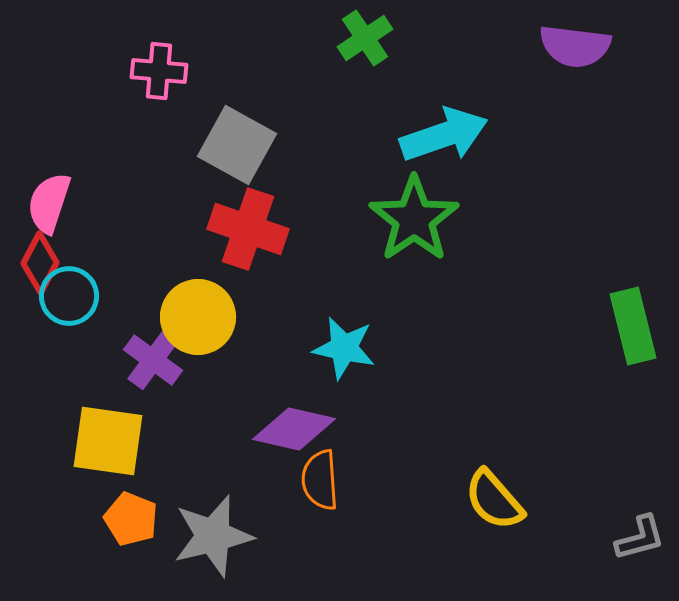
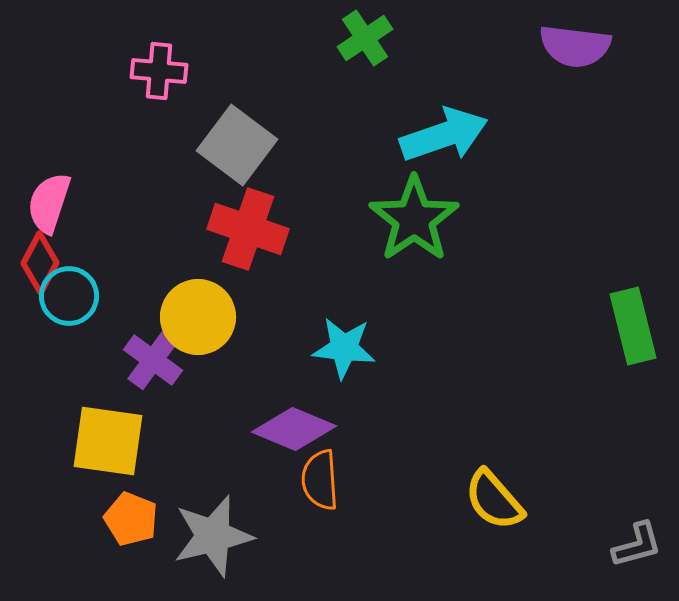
gray square: rotated 8 degrees clockwise
cyan star: rotated 6 degrees counterclockwise
purple diamond: rotated 10 degrees clockwise
gray L-shape: moved 3 px left, 7 px down
